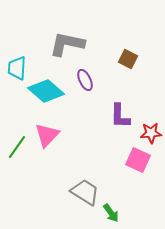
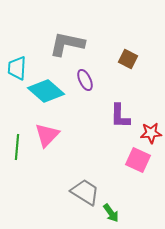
green line: rotated 30 degrees counterclockwise
